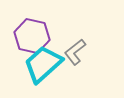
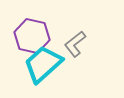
gray L-shape: moved 8 px up
